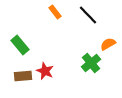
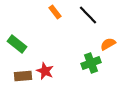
green rectangle: moved 3 px left, 1 px up; rotated 12 degrees counterclockwise
green cross: rotated 18 degrees clockwise
